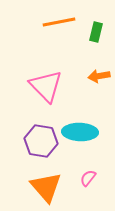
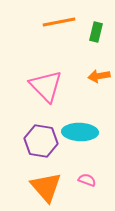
pink semicircle: moved 1 px left, 2 px down; rotated 72 degrees clockwise
